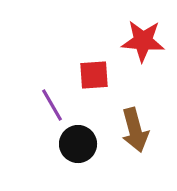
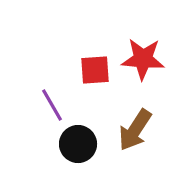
red star: moved 18 px down
red square: moved 1 px right, 5 px up
brown arrow: rotated 48 degrees clockwise
